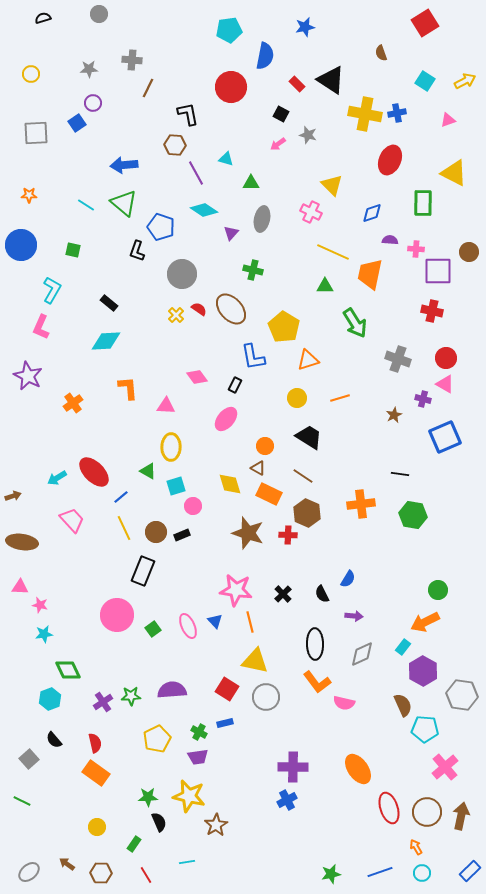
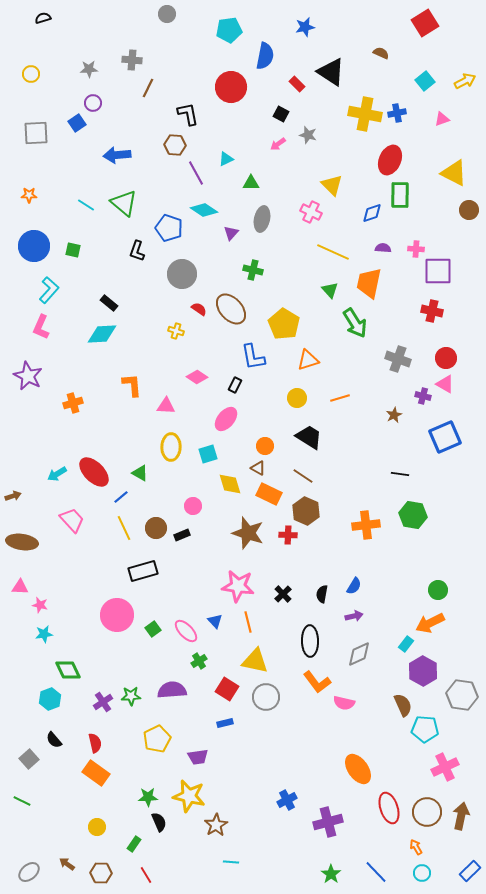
gray circle at (99, 14): moved 68 px right
brown semicircle at (381, 53): rotated 133 degrees clockwise
black triangle at (331, 80): moved 8 px up
cyan square at (425, 81): rotated 18 degrees clockwise
pink triangle at (448, 120): moved 6 px left, 1 px up
cyan triangle at (226, 159): rotated 42 degrees counterclockwise
blue arrow at (124, 165): moved 7 px left, 10 px up
green rectangle at (423, 203): moved 23 px left, 8 px up
blue pentagon at (161, 227): moved 8 px right, 1 px down
purple semicircle at (390, 240): moved 7 px left, 8 px down
blue circle at (21, 245): moved 13 px right, 1 px down
brown circle at (469, 252): moved 42 px up
orange trapezoid at (370, 274): moved 1 px left, 9 px down
green triangle at (325, 286): moved 5 px right, 4 px down; rotated 48 degrees clockwise
cyan L-shape at (52, 290): moved 3 px left; rotated 12 degrees clockwise
yellow cross at (176, 315): moved 16 px down; rotated 28 degrees counterclockwise
yellow pentagon at (284, 327): moved 3 px up
cyan diamond at (106, 341): moved 4 px left, 7 px up
pink diamond at (197, 377): rotated 20 degrees counterclockwise
orange L-shape at (128, 388): moved 4 px right, 3 px up
purple cross at (423, 399): moved 3 px up
orange cross at (73, 403): rotated 18 degrees clockwise
green triangle at (148, 471): moved 8 px left, 2 px down
cyan arrow at (57, 478): moved 4 px up
cyan square at (176, 486): moved 32 px right, 32 px up
orange cross at (361, 504): moved 5 px right, 21 px down
brown hexagon at (307, 513): moved 1 px left, 2 px up
brown circle at (156, 532): moved 4 px up
black rectangle at (143, 571): rotated 52 degrees clockwise
blue semicircle at (348, 579): moved 6 px right, 7 px down
pink star at (236, 590): moved 2 px right, 4 px up
black semicircle at (322, 594): rotated 36 degrees clockwise
purple arrow at (354, 616): rotated 18 degrees counterclockwise
orange line at (250, 622): moved 2 px left
orange arrow at (425, 622): moved 5 px right, 1 px down
pink ellipse at (188, 626): moved 2 px left, 5 px down; rotated 20 degrees counterclockwise
black ellipse at (315, 644): moved 5 px left, 3 px up
cyan rectangle at (403, 647): moved 3 px right, 3 px up
gray diamond at (362, 654): moved 3 px left
green cross at (199, 732): moved 71 px up; rotated 28 degrees clockwise
purple cross at (293, 767): moved 35 px right, 55 px down; rotated 16 degrees counterclockwise
pink cross at (445, 767): rotated 16 degrees clockwise
cyan line at (187, 862): moved 44 px right; rotated 14 degrees clockwise
blue line at (380, 872): moved 4 px left; rotated 65 degrees clockwise
green star at (331, 874): rotated 24 degrees counterclockwise
